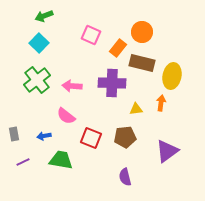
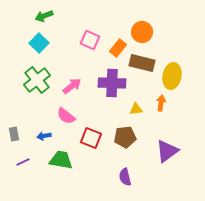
pink square: moved 1 px left, 5 px down
pink arrow: rotated 138 degrees clockwise
